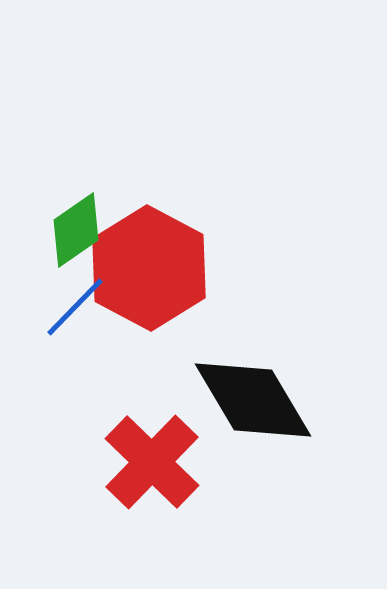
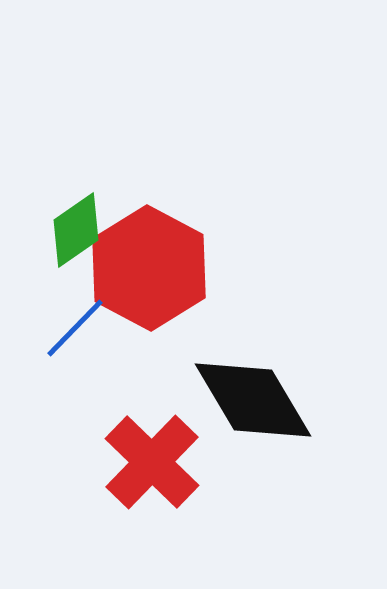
blue line: moved 21 px down
